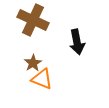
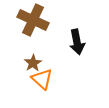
orange triangle: rotated 20 degrees clockwise
